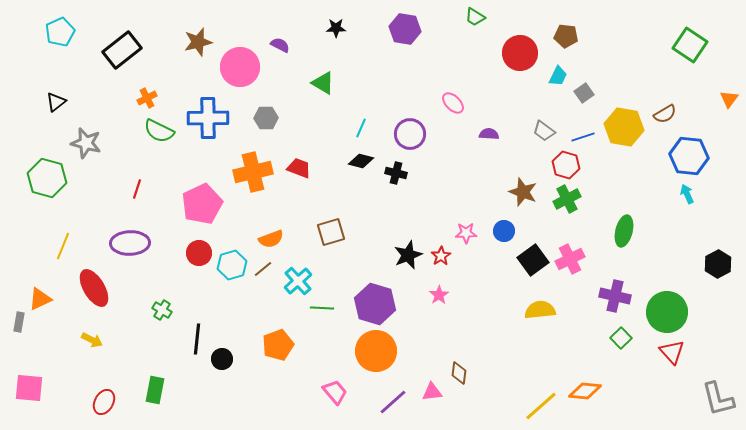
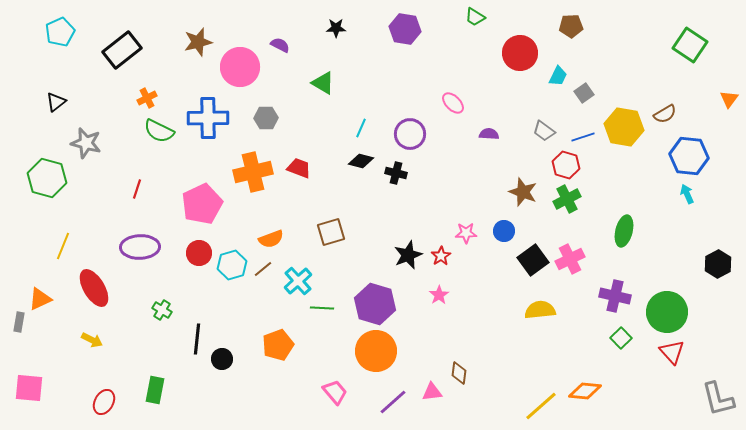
brown pentagon at (566, 36): moved 5 px right, 10 px up; rotated 10 degrees counterclockwise
purple ellipse at (130, 243): moved 10 px right, 4 px down
